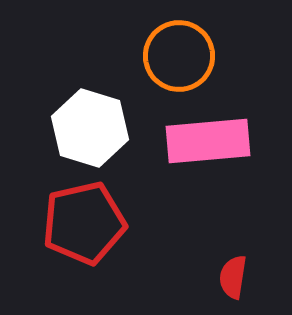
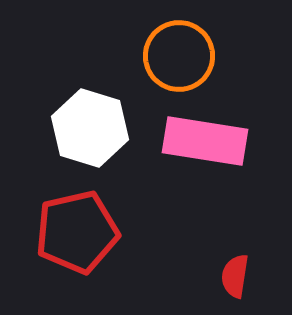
pink rectangle: moved 3 px left; rotated 14 degrees clockwise
red pentagon: moved 7 px left, 9 px down
red semicircle: moved 2 px right, 1 px up
